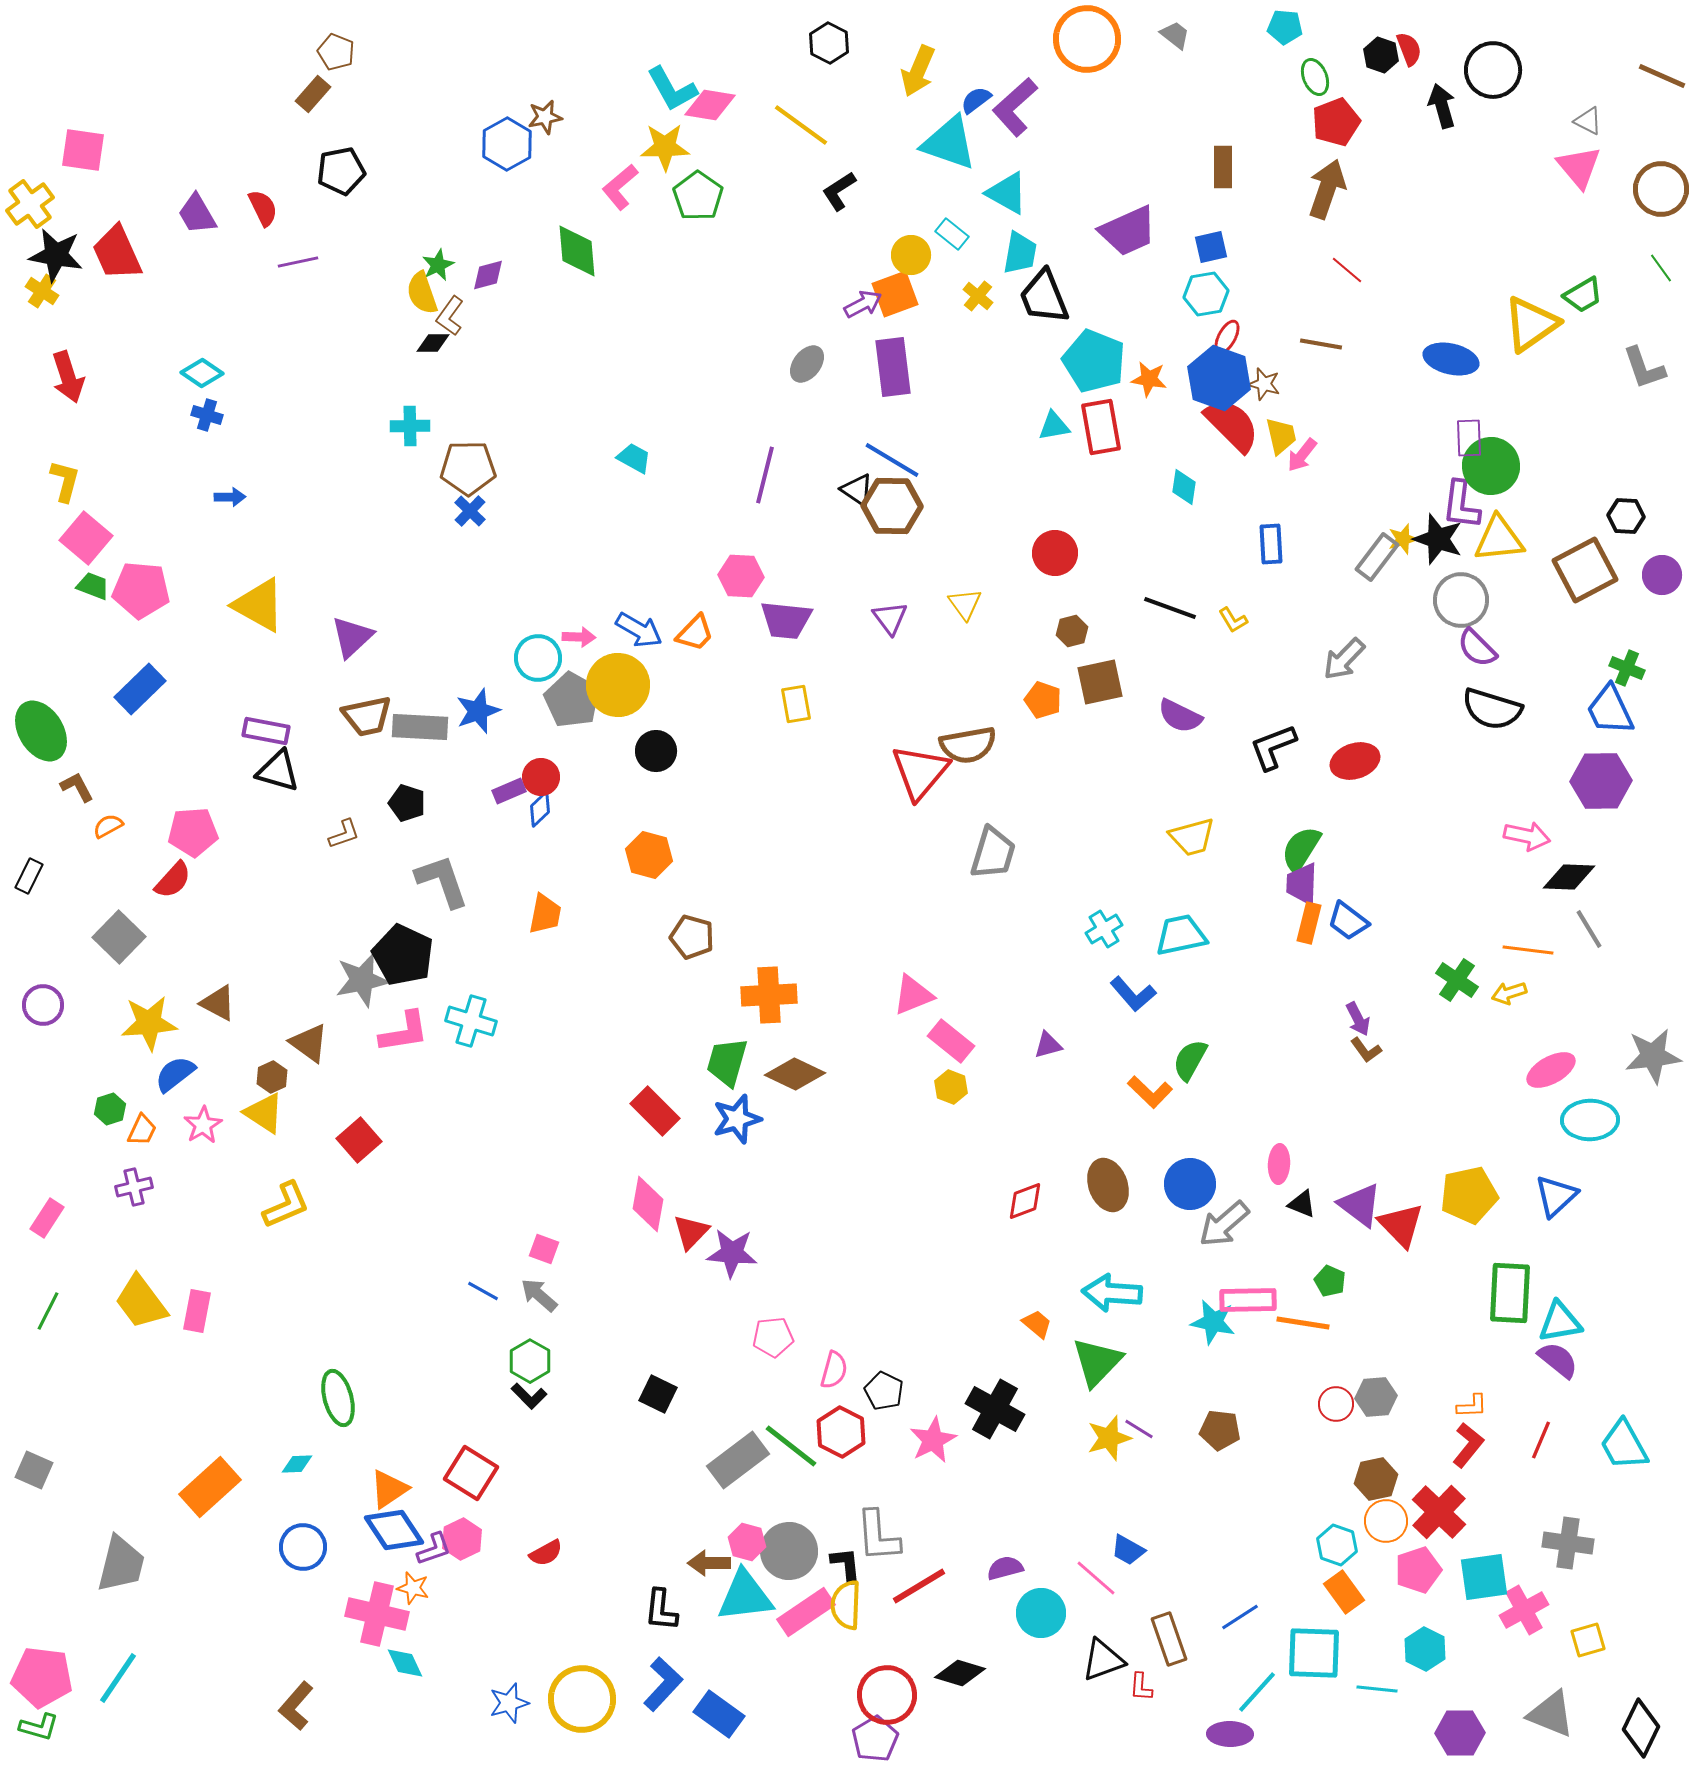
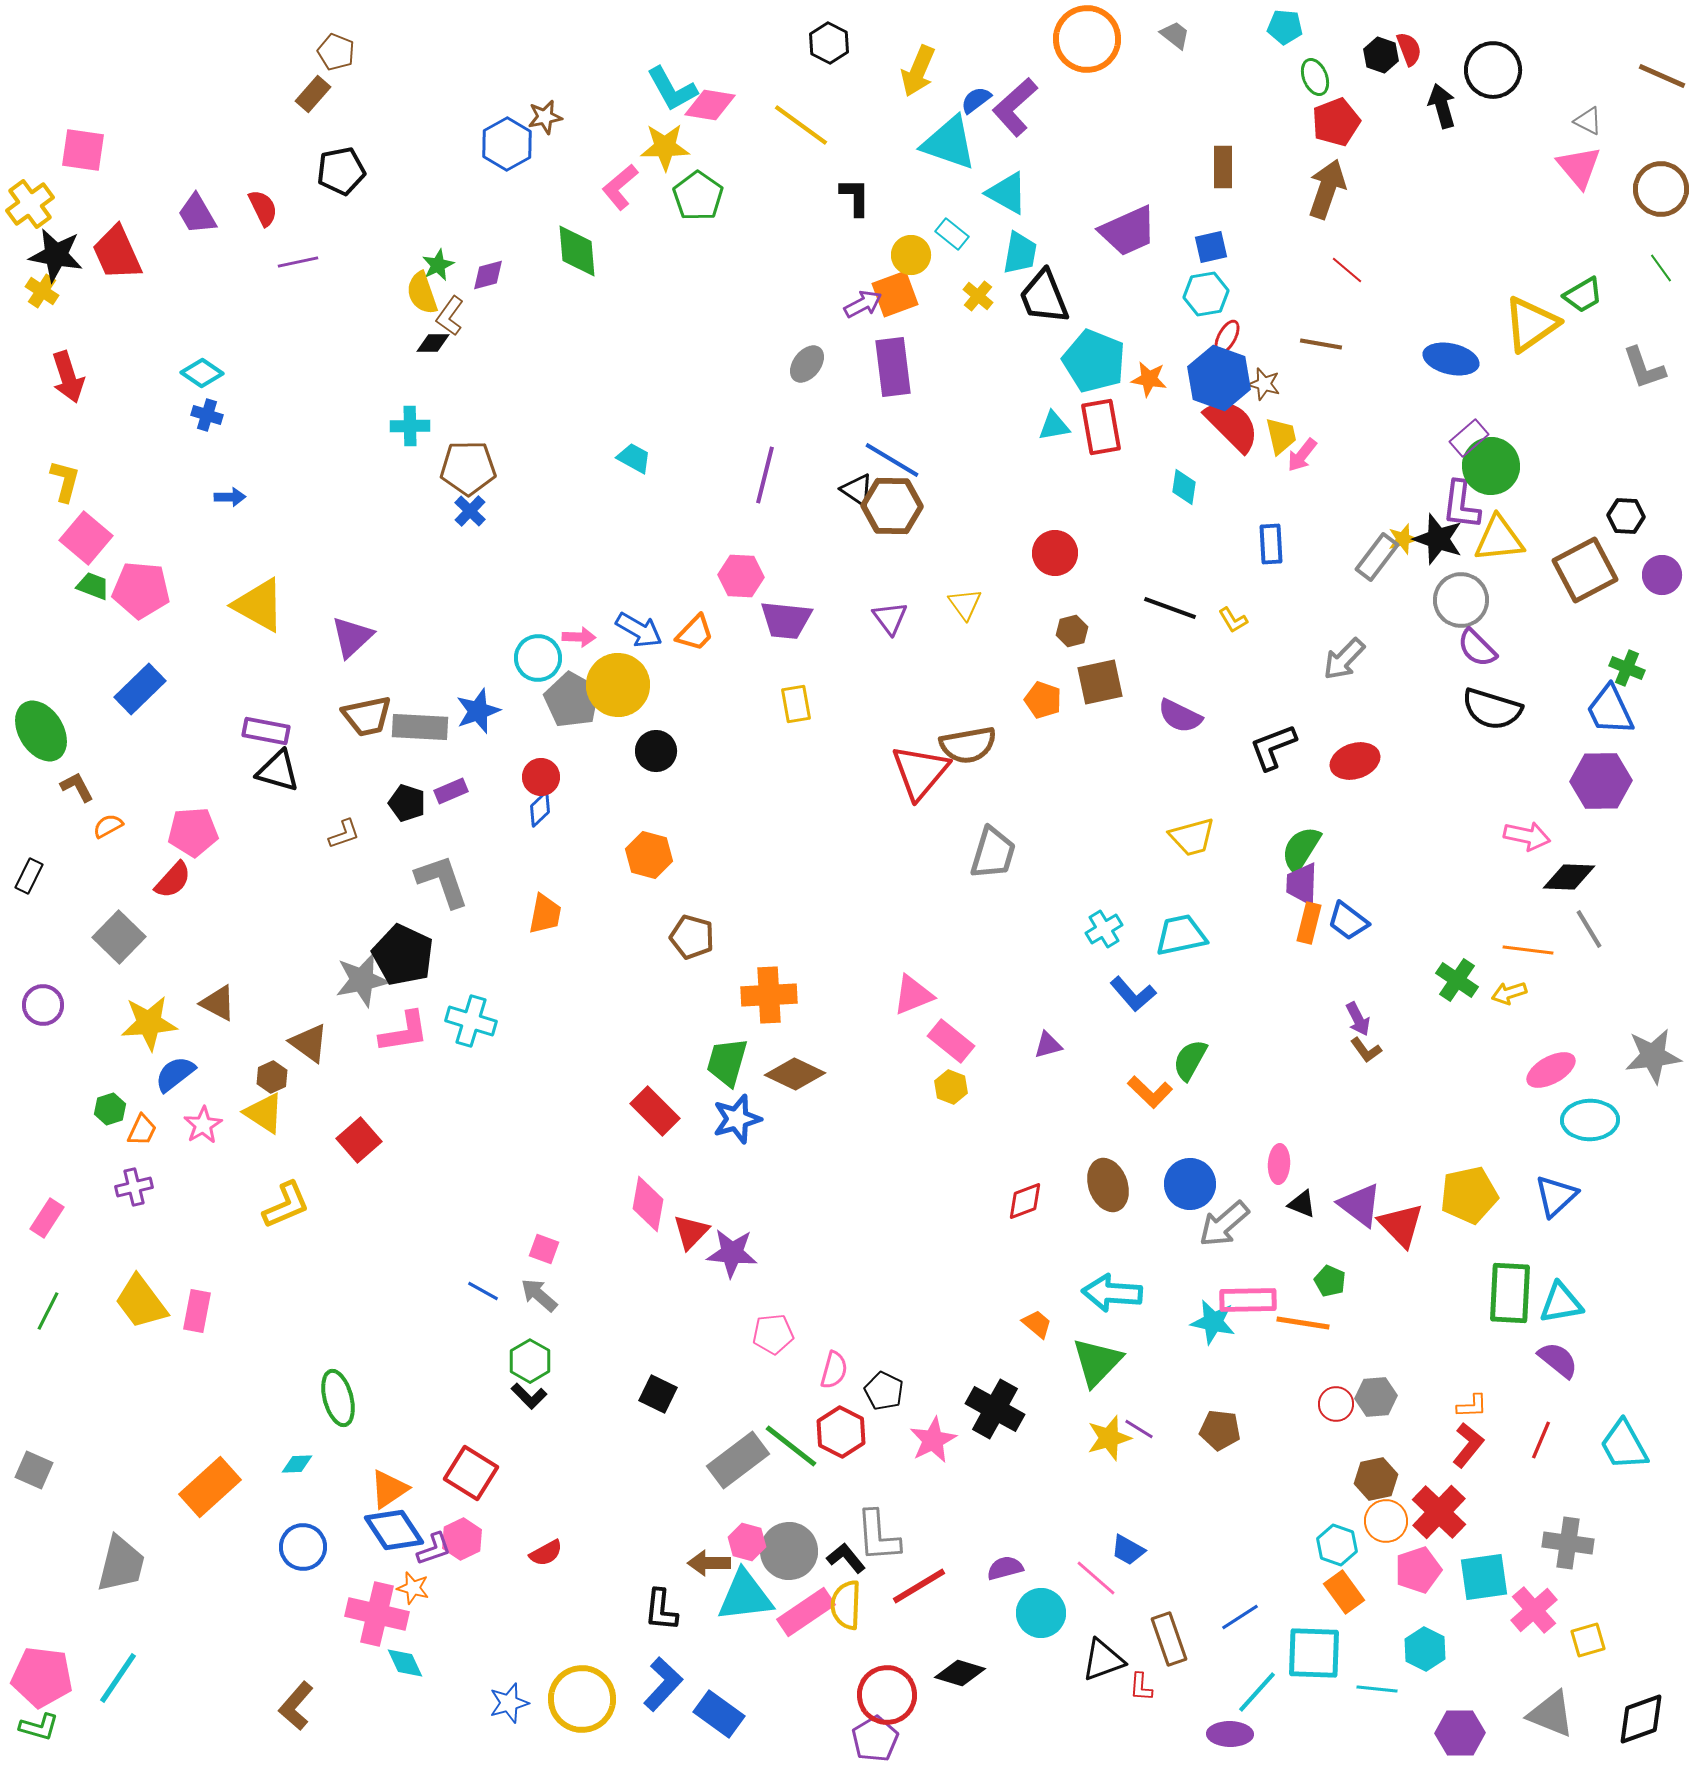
black L-shape at (839, 191): moved 16 px right, 6 px down; rotated 123 degrees clockwise
purple rectangle at (1469, 438): rotated 51 degrees clockwise
purple rectangle at (509, 791): moved 58 px left
cyan triangle at (1560, 1322): moved 1 px right, 19 px up
pink pentagon at (773, 1337): moved 3 px up
black L-shape at (846, 1565): moved 7 px up; rotated 33 degrees counterclockwise
pink cross at (1524, 1610): moved 10 px right; rotated 12 degrees counterclockwise
black diamond at (1641, 1728): moved 9 px up; rotated 44 degrees clockwise
